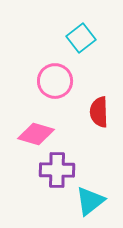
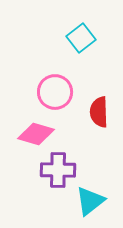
pink circle: moved 11 px down
purple cross: moved 1 px right
